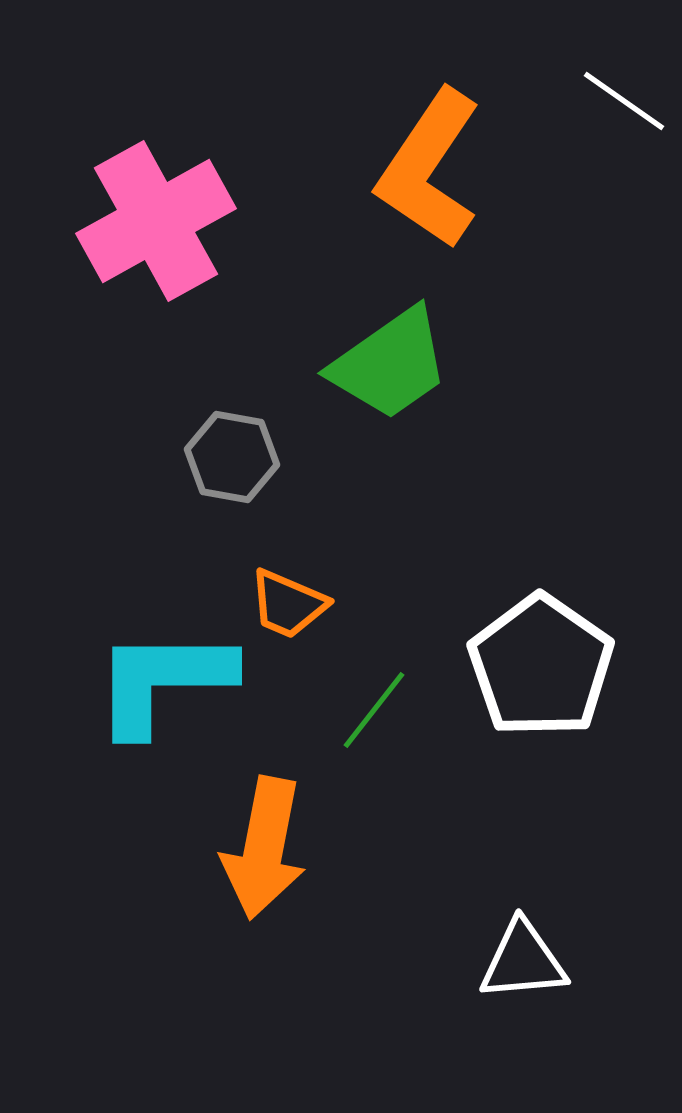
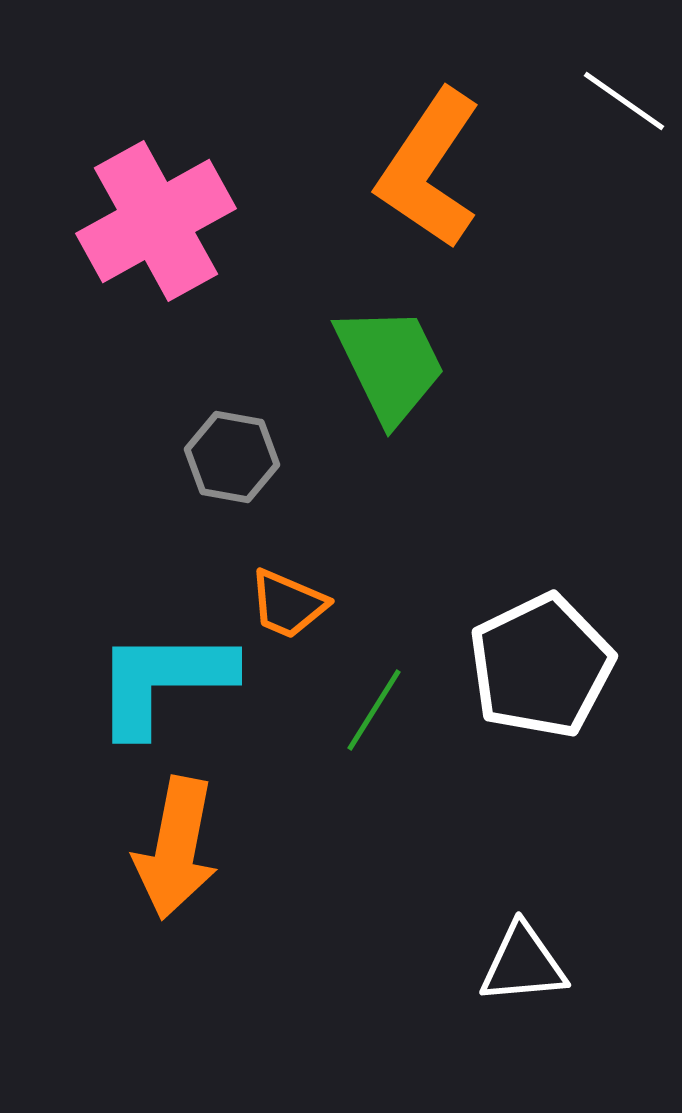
green trapezoid: rotated 81 degrees counterclockwise
white pentagon: rotated 11 degrees clockwise
green line: rotated 6 degrees counterclockwise
orange arrow: moved 88 px left
white triangle: moved 3 px down
